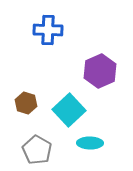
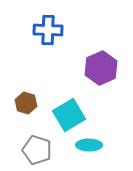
purple hexagon: moved 1 px right, 3 px up
cyan square: moved 5 px down; rotated 12 degrees clockwise
cyan ellipse: moved 1 px left, 2 px down
gray pentagon: rotated 12 degrees counterclockwise
